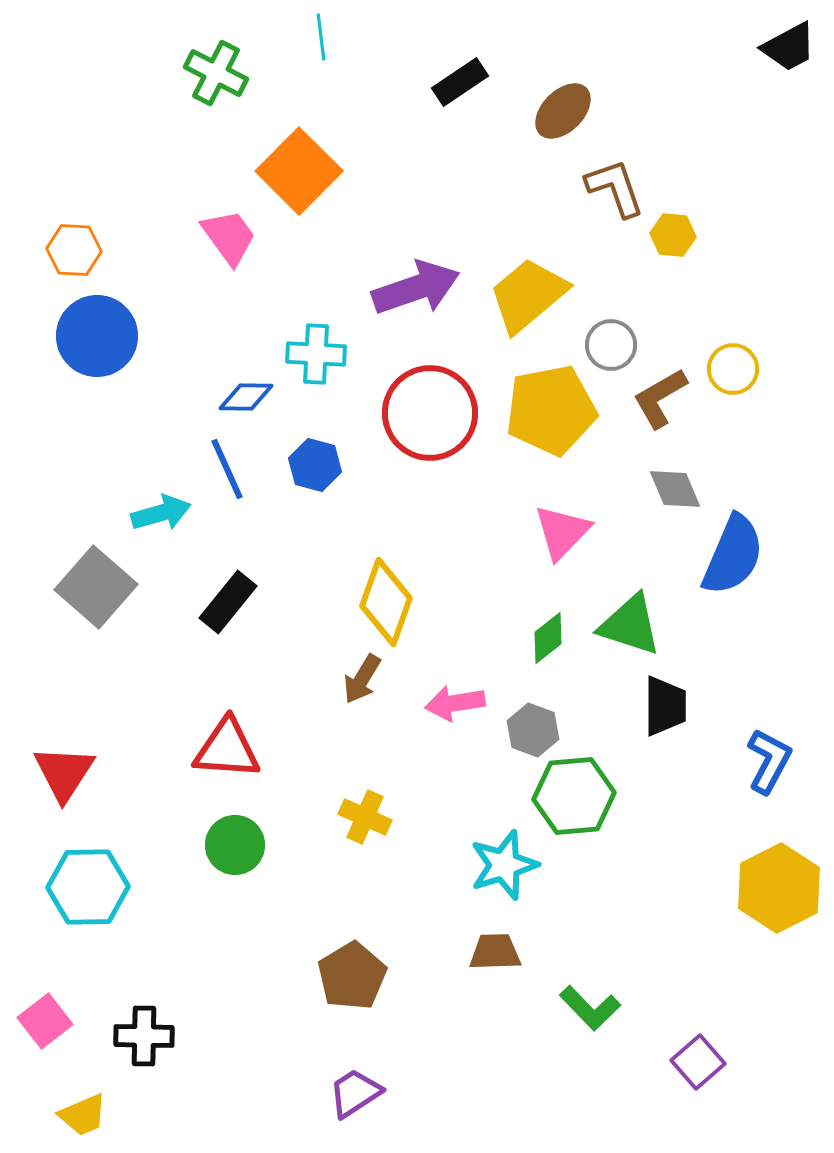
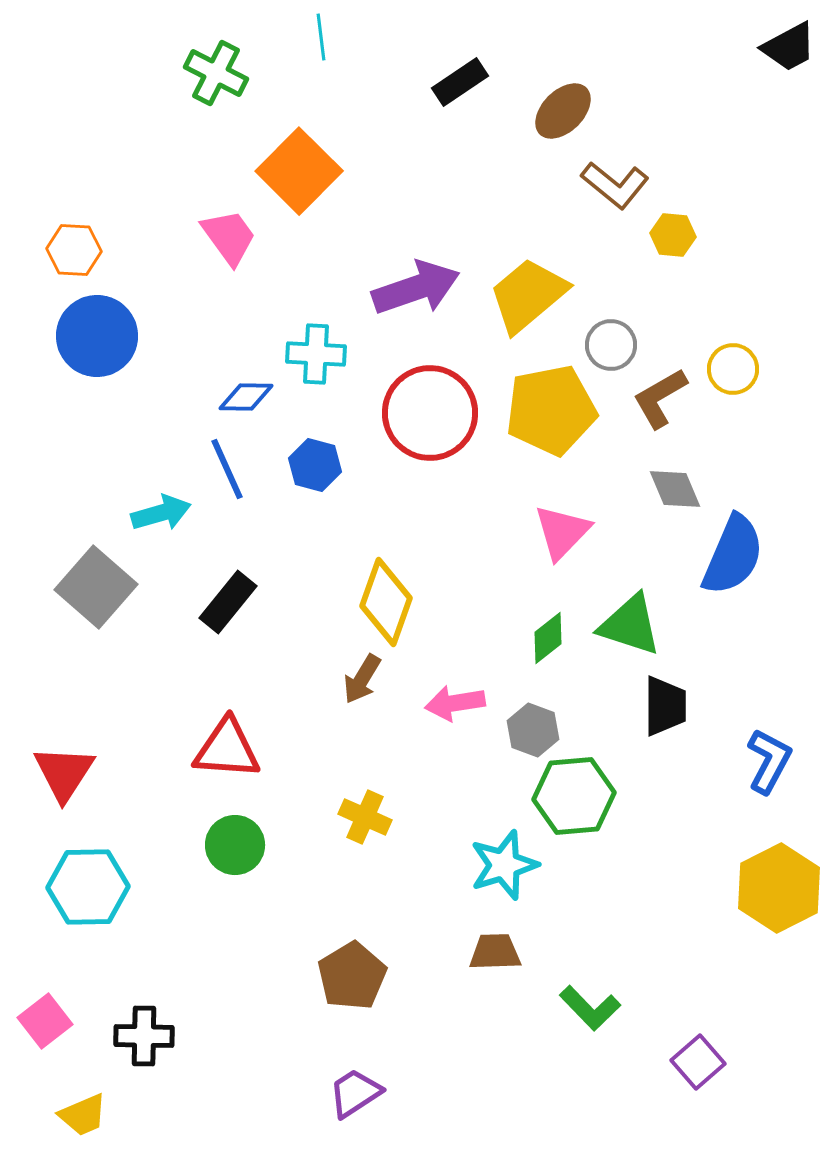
brown L-shape at (615, 188): moved 3 px up; rotated 148 degrees clockwise
